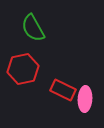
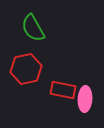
red hexagon: moved 3 px right
red rectangle: rotated 15 degrees counterclockwise
